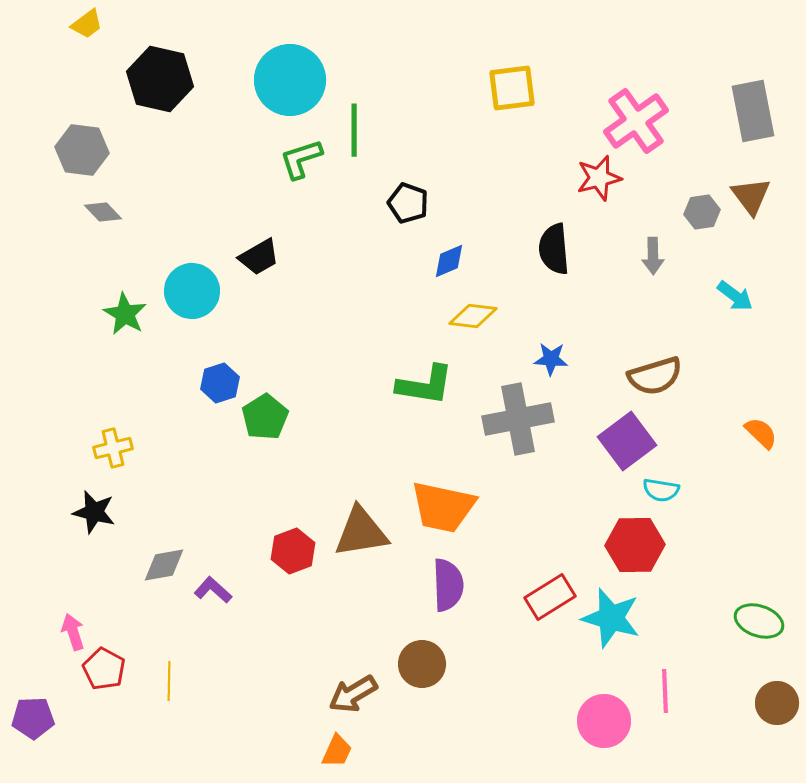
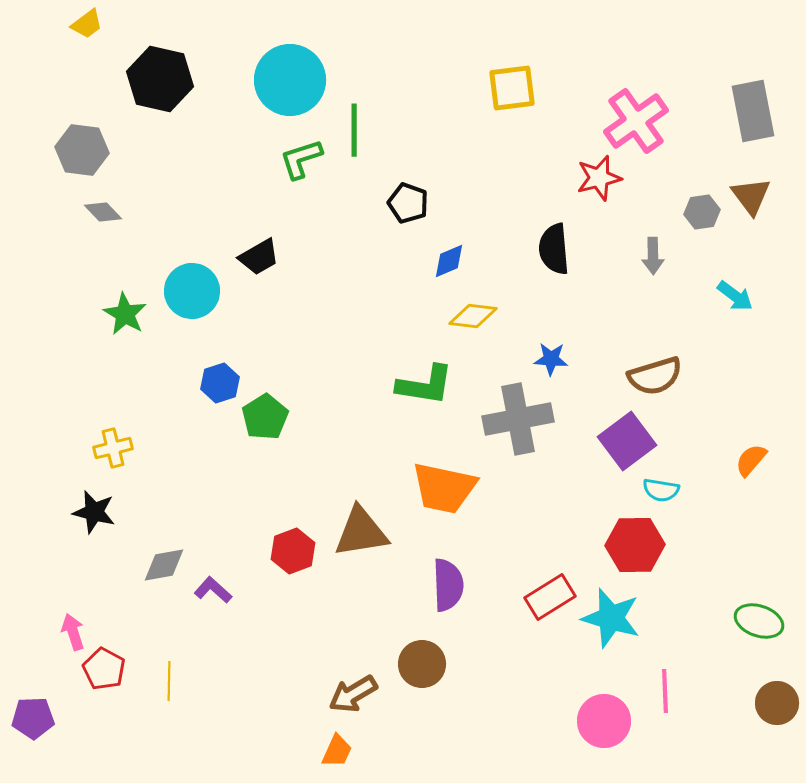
orange semicircle at (761, 433): moved 10 px left, 27 px down; rotated 93 degrees counterclockwise
orange trapezoid at (443, 507): moved 1 px right, 19 px up
